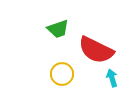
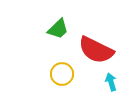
green trapezoid: rotated 25 degrees counterclockwise
cyan arrow: moved 1 px left, 4 px down
